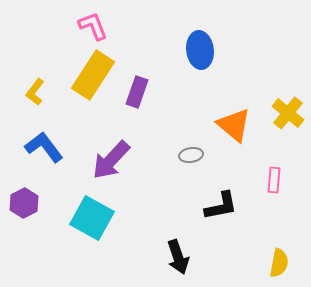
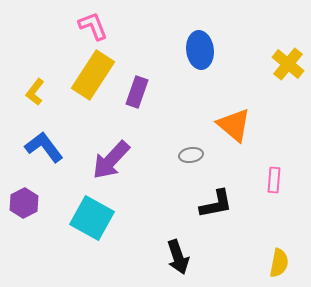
yellow cross: moved 49 px up
black L-shape: moved 5 px left, 2 px up
